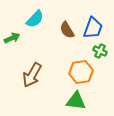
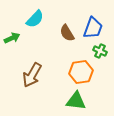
brown semicircle: moved 3 px down
